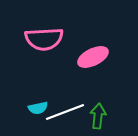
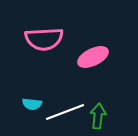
cyan semicircle: moved 6 px left, 4 px up; rotated 18 degrees clockwise
